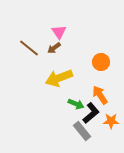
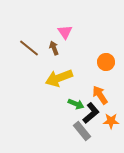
pink triangle: moved 6 px right
brown arrow: rotated 104 degrees clockwise
orange circle: moved 5 px right
